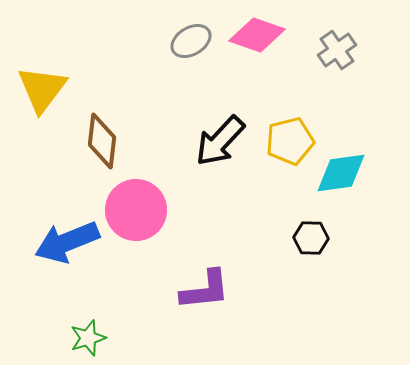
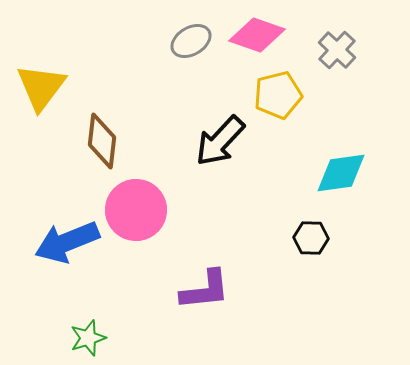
gray cross: rotated 12 degrees counterclockwise
yellow triangle: moved 1 px left, 2 px up
yellow pentagon: moved 12 px left, 46 px up
